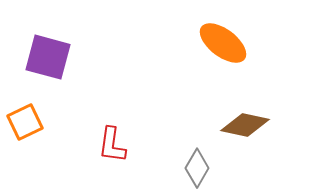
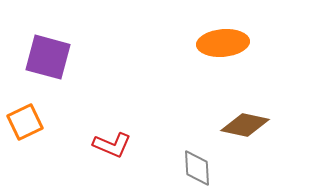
orange ellipse: rotated 42 degrees counterclockwise
red L-shape: rotated 75 degrees counterclockwise
gray diamond: rotated 33 degrees counterclockwise
